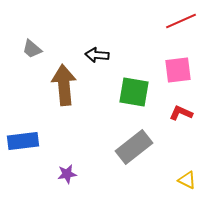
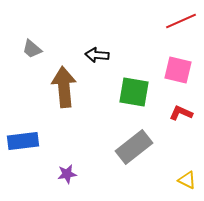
pink square: rotated 20 degrees clockwise
brown arrow: moved 2 px down
